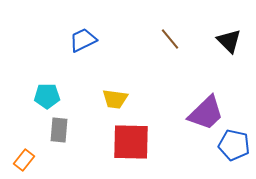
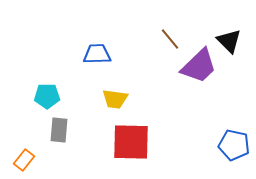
blue trapezoid: moved 14 px right, 14 px down; rotated 24 degrees clockwise
purple trapezoid: moved 7 px left, 47 px up
